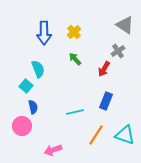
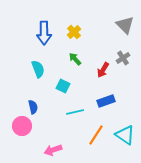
gray triangle: rotated 12 degrees clockwise
gray cross: moved 5 px right, 7 px down
red arrow: moved 1 px left, 1 px down
cyan square: moved 37 px right; rotated 16 degrees counterclockwise
blue rectangle: rotated 48 degrees clockwise
cyan triangle: rotated 15 degrees clockwise
